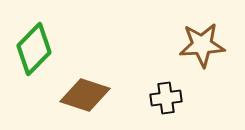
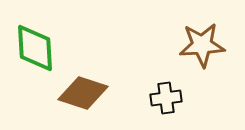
green diamond: moved 1 px right, 1 px up; rotated 48 degrees counterclockwise
brown diamond: moved 2 px left, 2 px up
